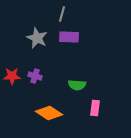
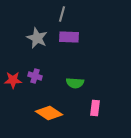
red star: moved 1 px right, 4 px down
green semicircle: moved 2 px left, 2 px up
